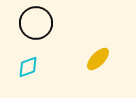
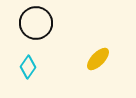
cyan diamond: rotated 35 degrees counterclockwise
